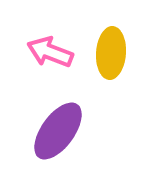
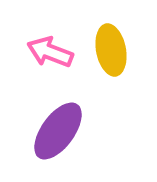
yellow ellipse: moved 3 px up; rotated 15 degrees counterclockwise
